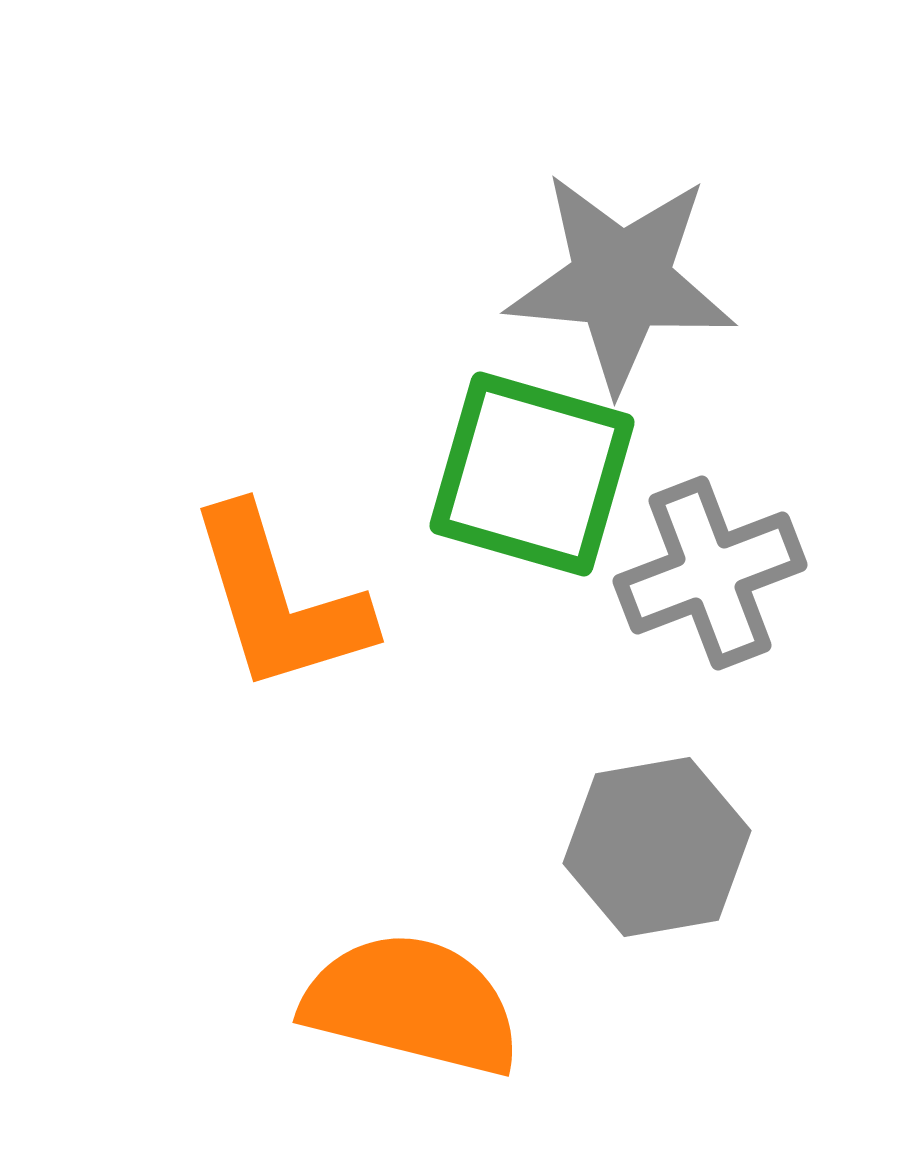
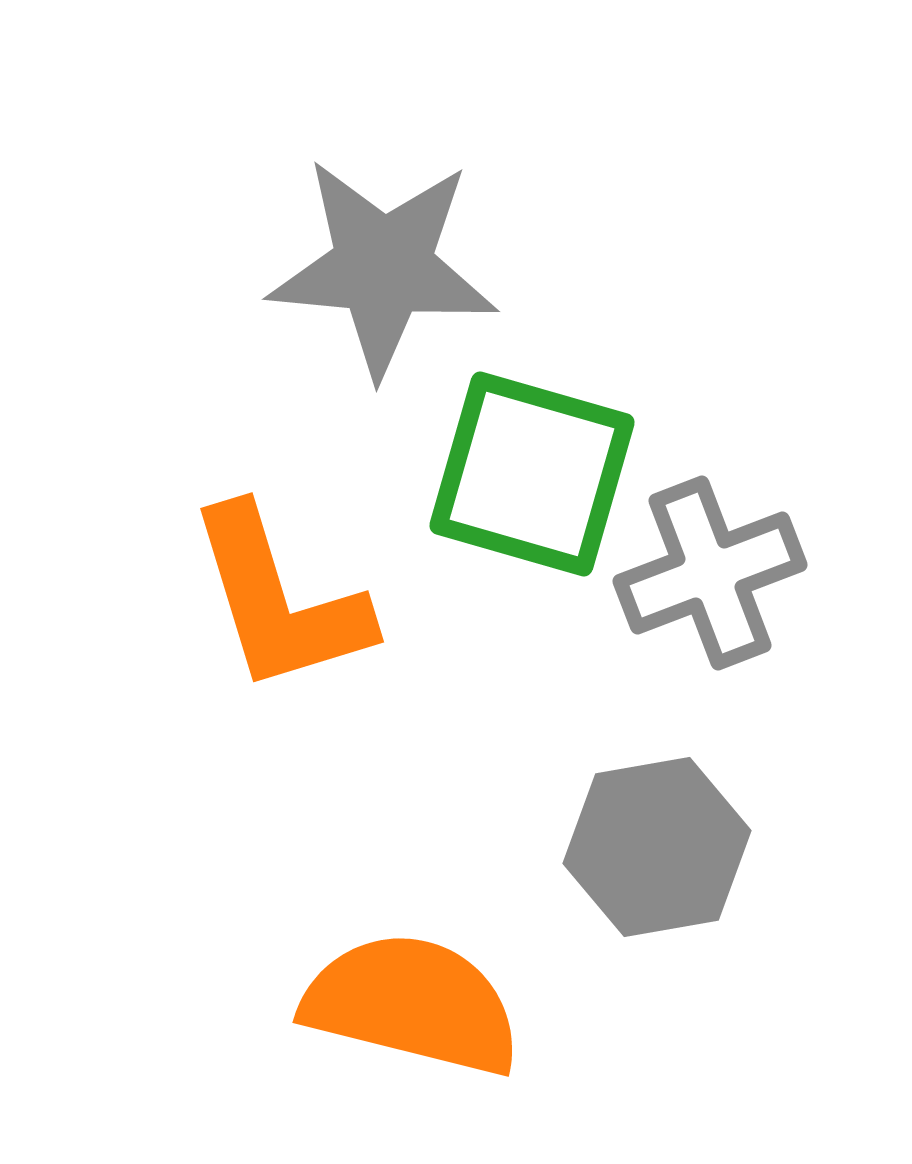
gray star: moved 238 px left, 14 px up
